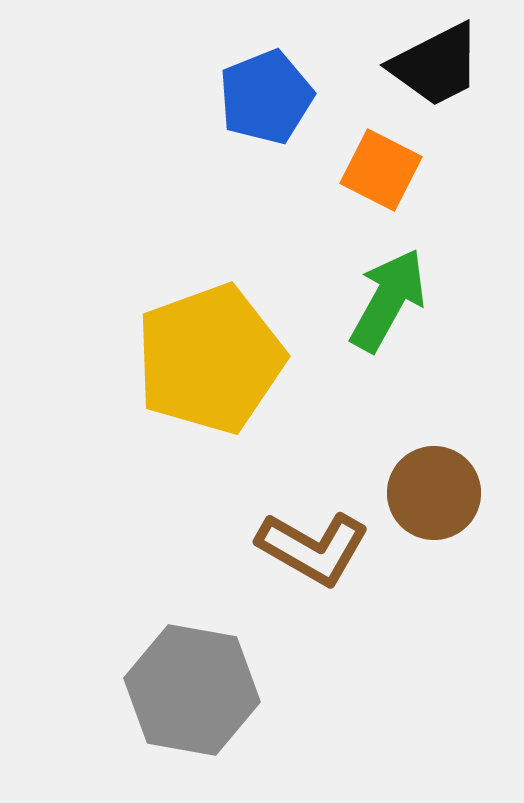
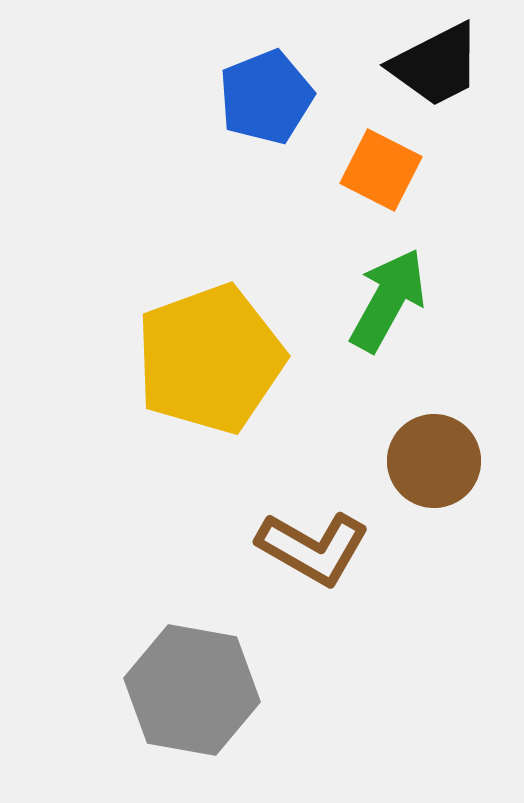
brown circle: moved 32 px up
